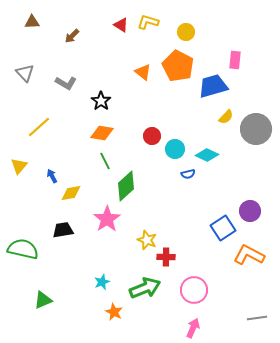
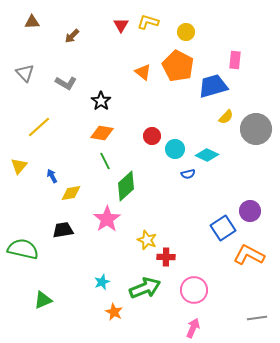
red triangle: rotated 28 degrees clockwise
